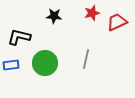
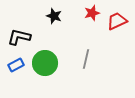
black star: rotated 14 degrees clockwise
red trapezoid: moved 1 px up
blue rectangle: moved 5 px right; rotated 21 degrees counterclockwise
